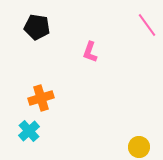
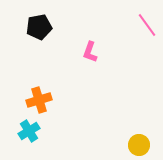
black pentagon: moved 2 px right; rotated 20 degrees counterclockwise
orange cross: moved 2 px left, 2 px down
cyan cross: rotated 10 degrees clockwise
yellow circle: moved 2 px up
